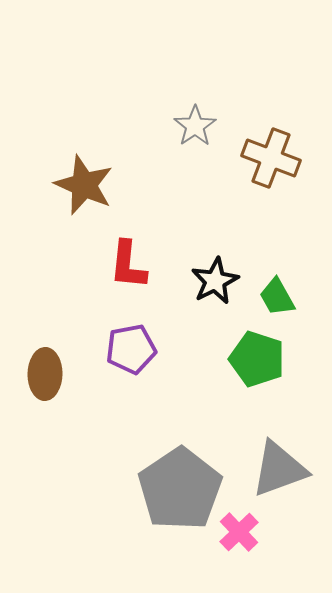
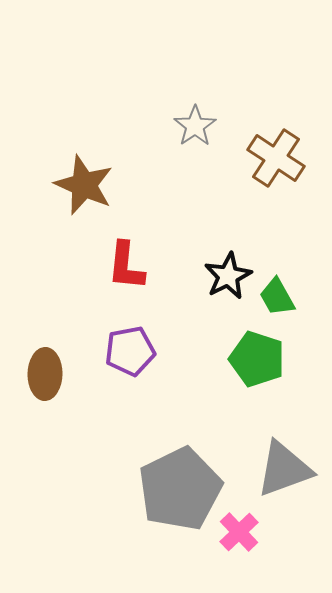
brown cross: moved 5 px right; rotated 12 degrees clockwise
red L-shape: moved 2 px left, 1 px down
black star: moved 13 px right, 5 px up
purple pentagon: moved 1 px left, 2 px down
gray triangle: moved 5 px right
gray pentagon: rotated 8 degrees clockwise
